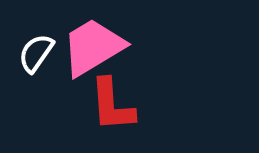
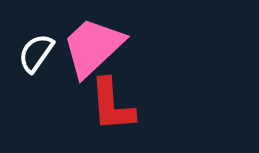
pink trapezoid: rotated 12 degrees counterclockwise
